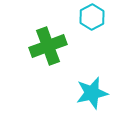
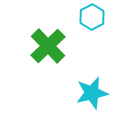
green cross: rotated 24 degrees counterclockwise
